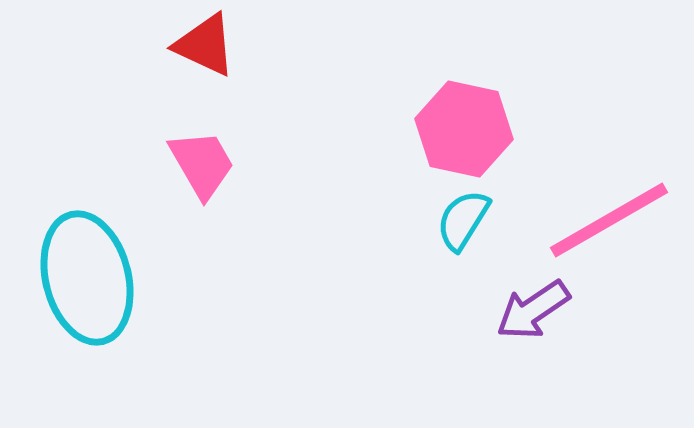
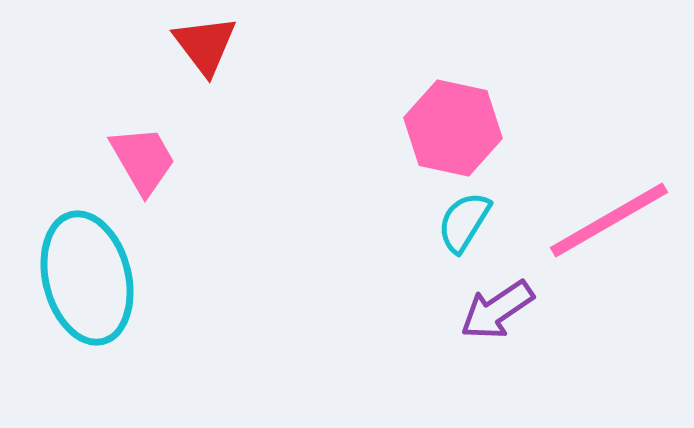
red triangle: rotated 28 degrees clockwise
pink hexagon: moved 11 px left, 1 px up
pink trapezoid: moved 59 px left, 4 px up
cyan semicircle: moved 1 px right, 2 px down
purple arrow: moved 36 px left
